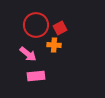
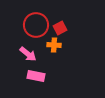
pink rectangle: rotated 18 degrees clockwise
